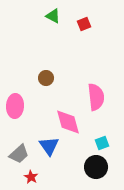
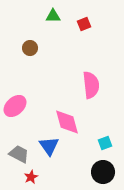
green triangle: rotated 28 degrees counterclockwise
brown circle: moved 16 px left, 30 px up
pink semicircle: moved 5 px left, 12 px up
pink ellipse: rotated 45 degrees clockwise
pink diamond: moved 1 px left
cyan square: moved 3 px right
gray trapezoid: rotated 110 degrees counterclockwise
black circle: moved 7 px right, 5 px down
red star: rotated 16 degrees clockwise
